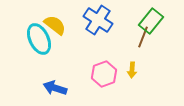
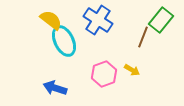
green rectangle: moved 10 px right, 1 px up
yellow semicircle: moved 4 px left, 5 px up
cyan ellipse: moved 25 px right, 2 px down
yellow arrow: rotated 63 degrees counterclockwise
